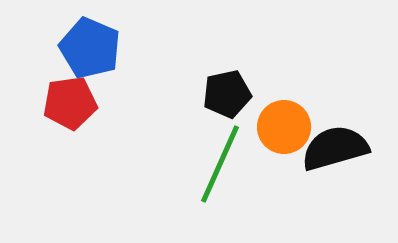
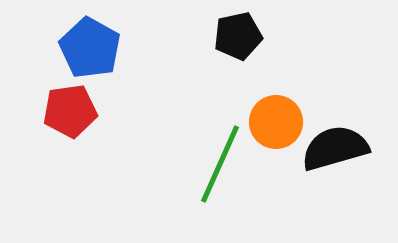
blue pentagon: rotated 6 degrees clockwise
black pentagon: moved 11 px right, 58 px up
red pentagon: moved 8 px down
orange circle: moved 8 px left, 5 px up
